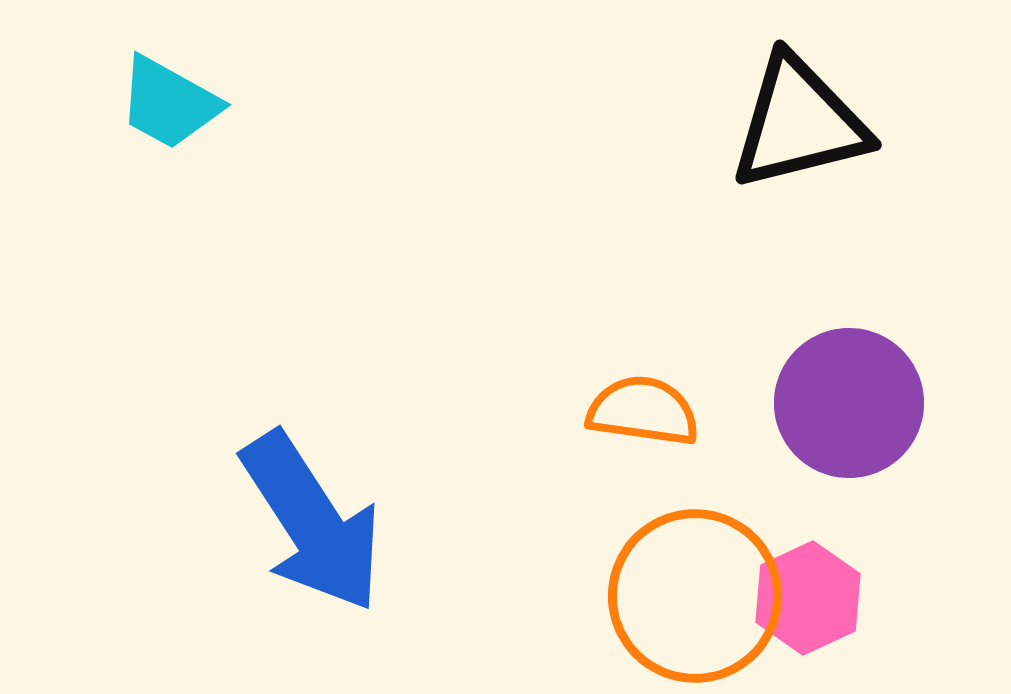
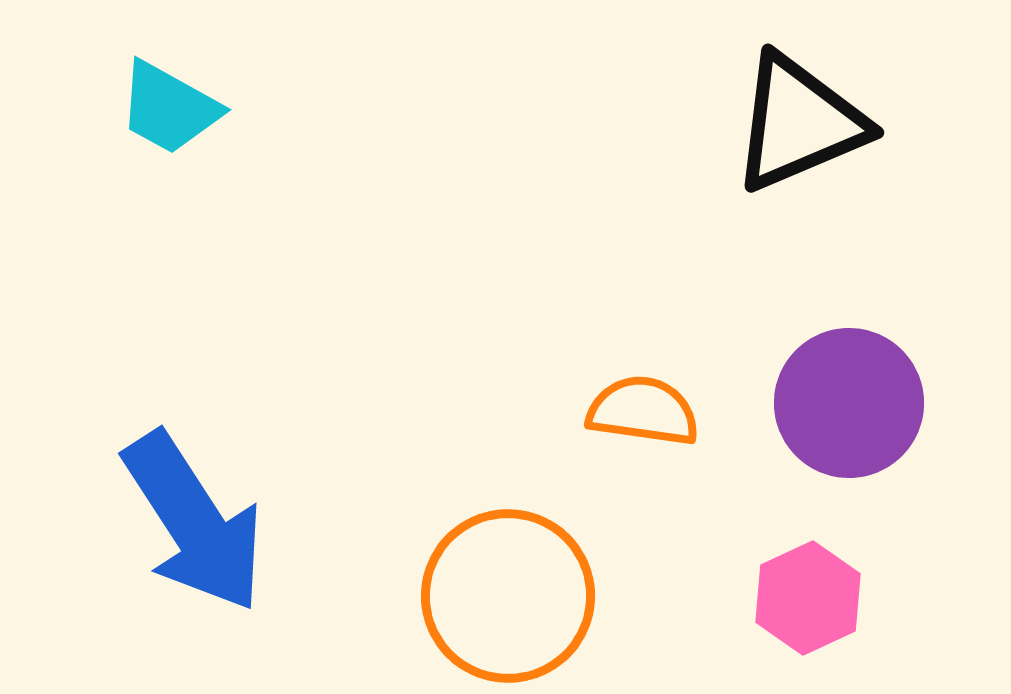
cyan trapezoid: moved 5 px down
black triangle: rotated 9 degrees counterclockwise
blue arrow: moved 118 px left
orange circle: moved 187 px left
